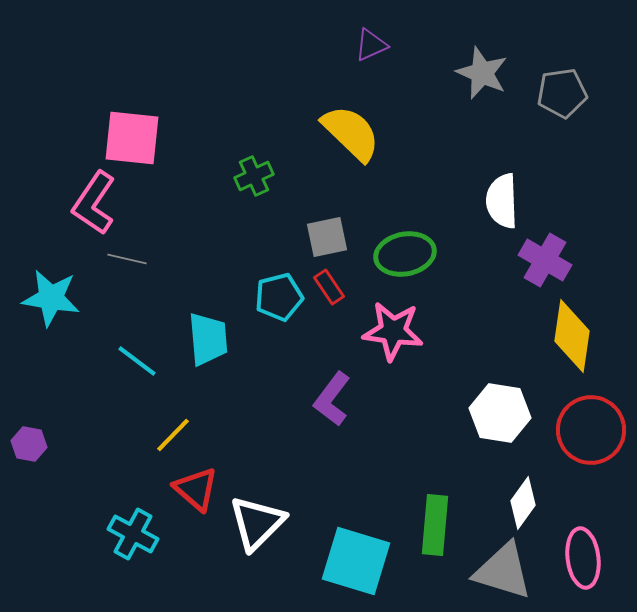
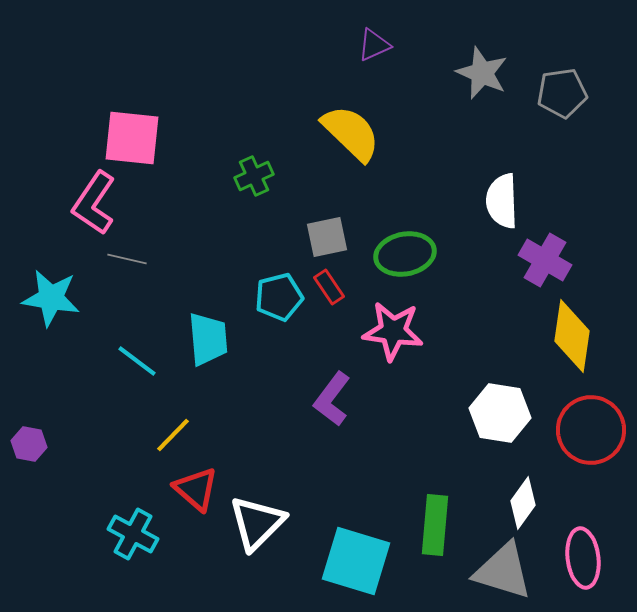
purple triangle: moved 3 px right
